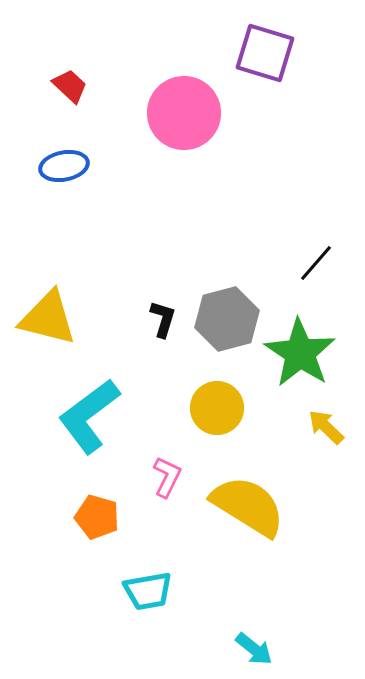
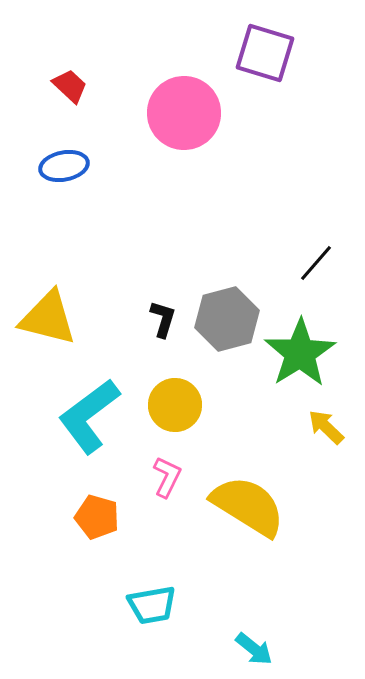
green star: rotated 6 degrees clockwise
yellow circle: moved 42 px left, 3 px up
cyan trapezoid: moved 4 px right, 14 px down
